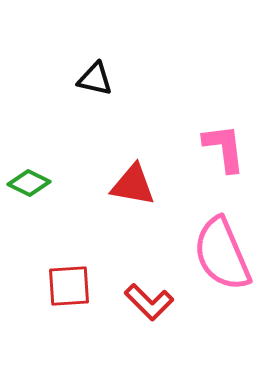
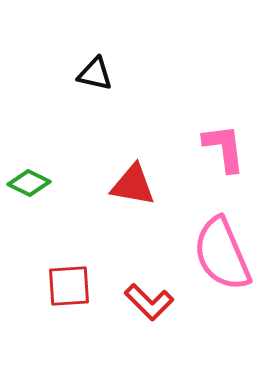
black triangle: moved 5 px up
